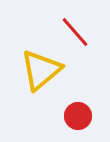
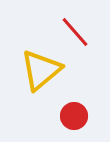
red circle: moved 4 px left
